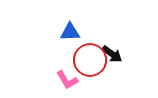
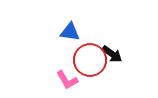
blue triangle: rotated 10 degrees clockwise
